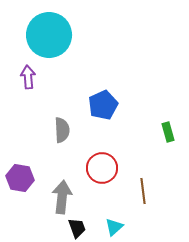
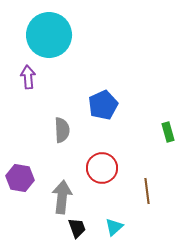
brown line: moved 4 px right
